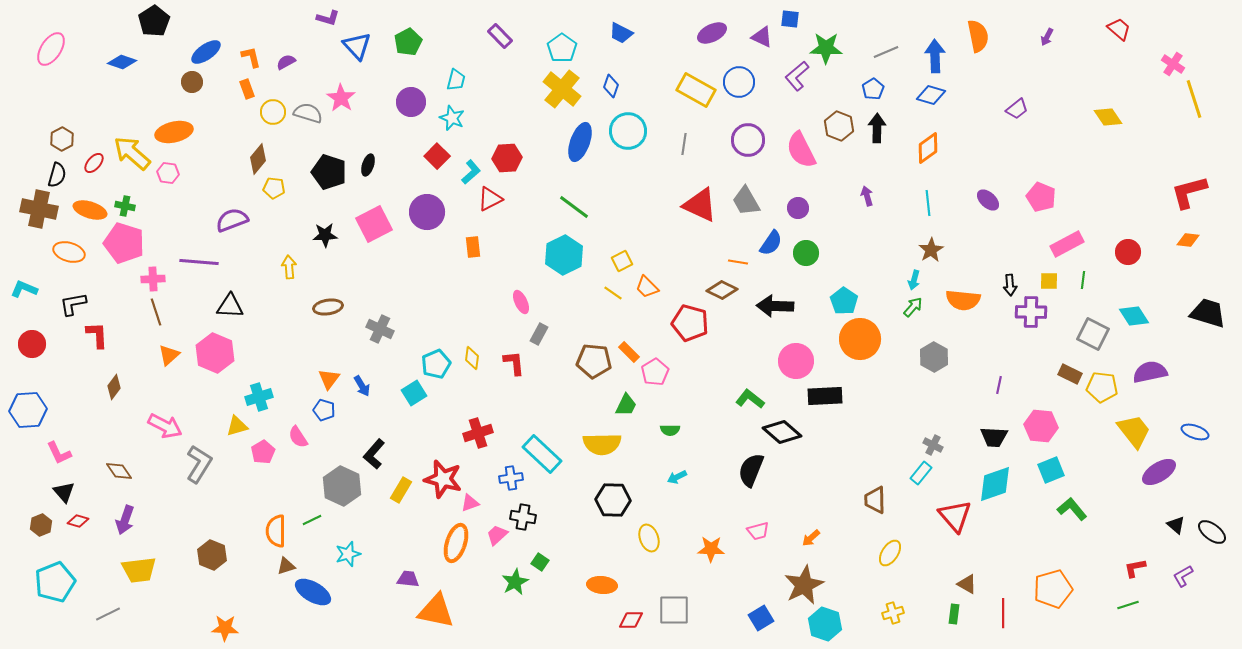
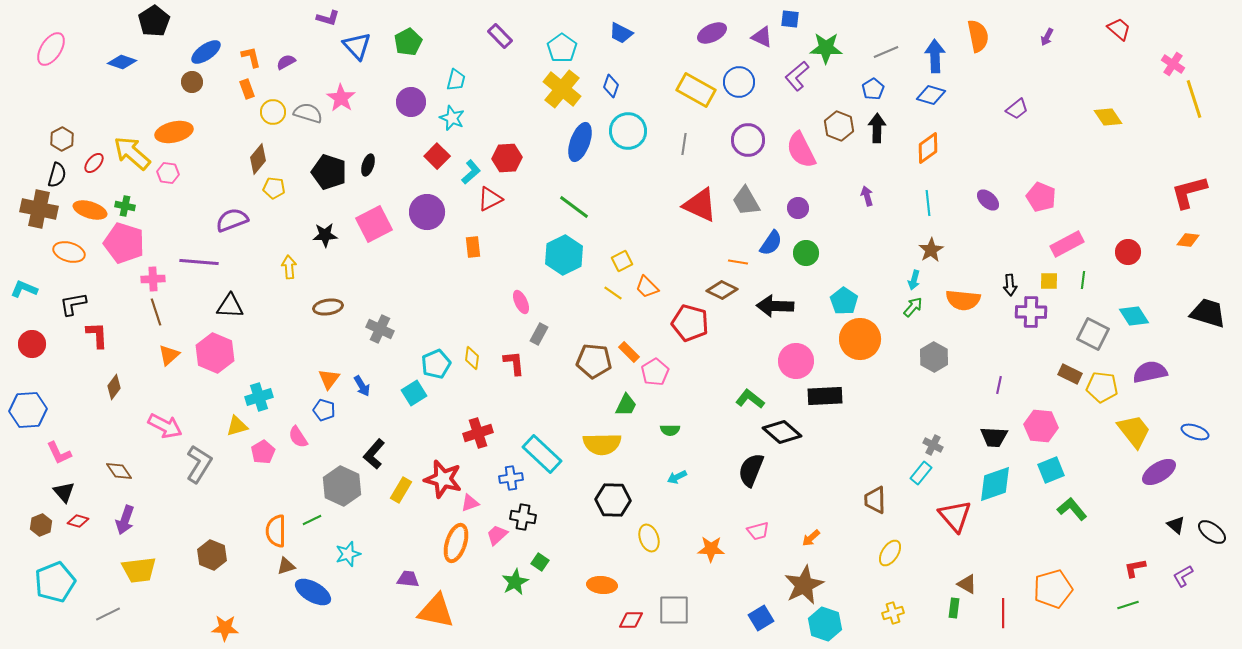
green rectangle at (954, 614): moved 6 px up
